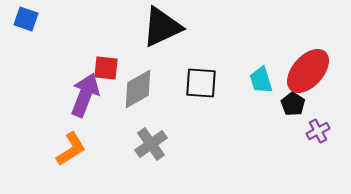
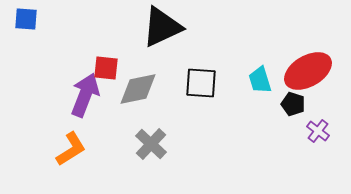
blue square: rotated 15 degrees counterclockwise
red ellipse: rotated 18 degrees clockwise
cyan trapezoid: moved 1 px left
gray diamond: rotated 18 degrees clockwise
black pentagon: rotated 15 degrees counterclockwise
purple cross: rotated 25 degrees counterclockwise
gray cross: rotated 12 degrees counterclockwise
